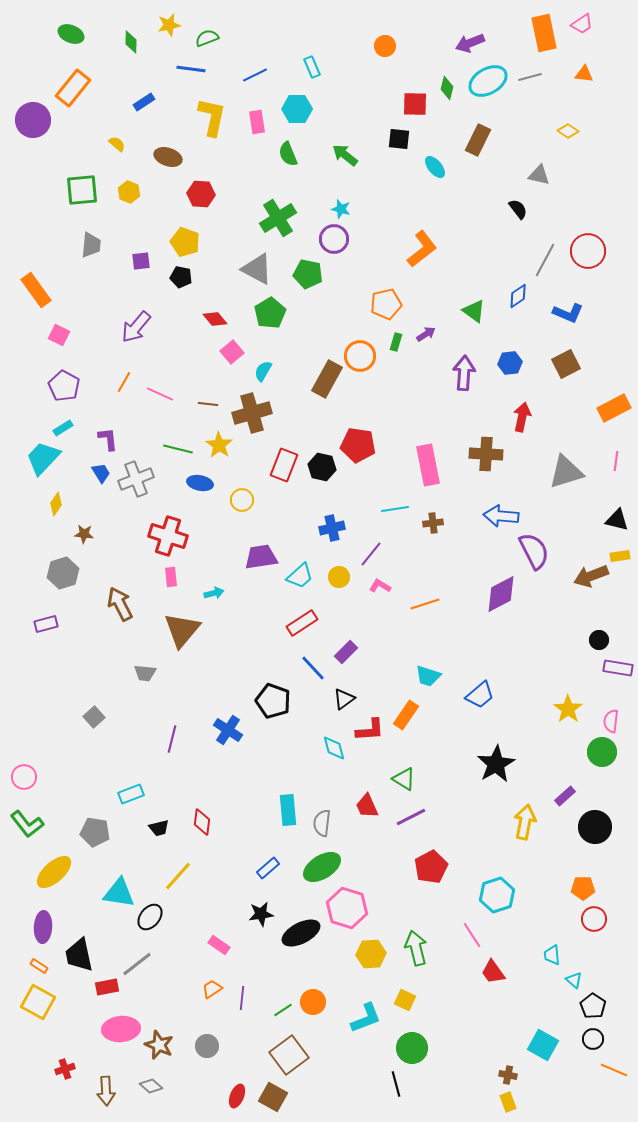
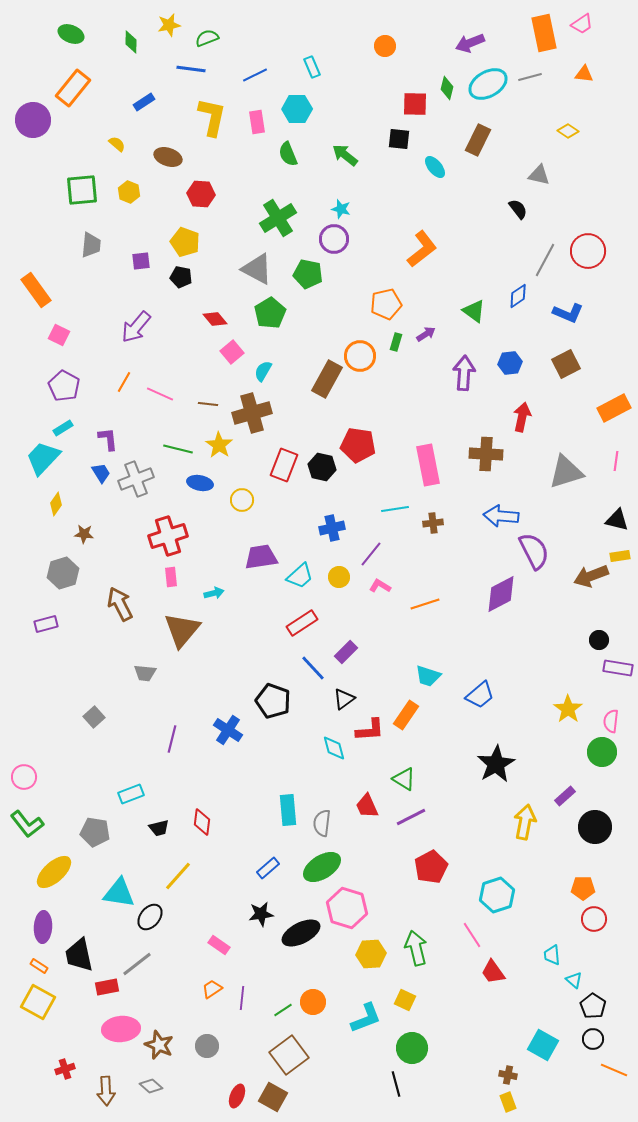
cyan ellipse at (488, 81): moved 3 px down
red cross at (168, 536): rotated 36 degrees counterclockwise
